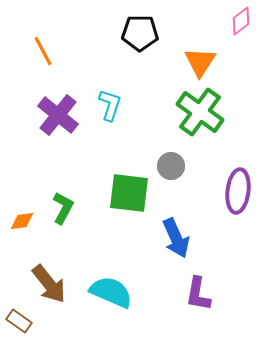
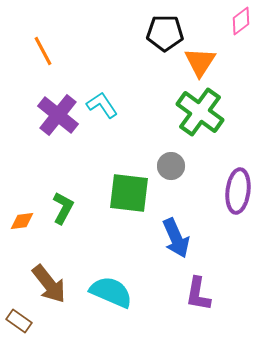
black pentagon: moved 25 px right
cyan L-shape: moved 8 px left; rotated 52 degrees counterclockwise
